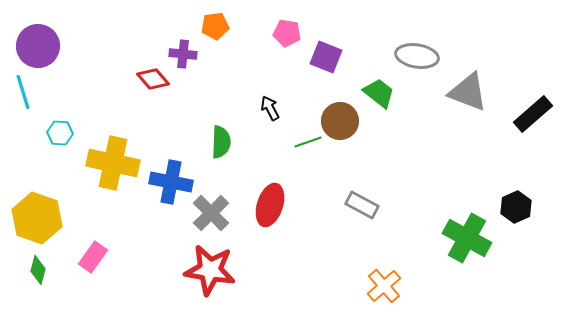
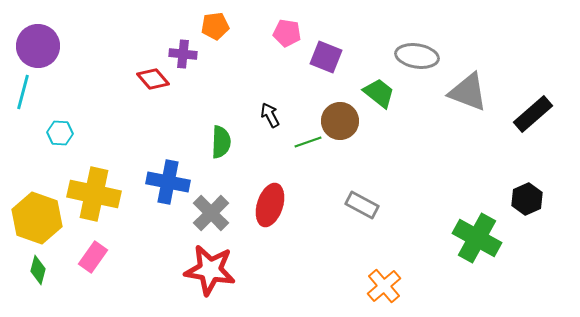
cyan line: rotated 32 degrees clockwise
black arrow: moved 7 px down
yellow cross: moved 19 px left, 31 px down
blue cross: moved 3 px left
black hexagon: moved 11 px right, 8 px up
green cross: moved 10 px right
